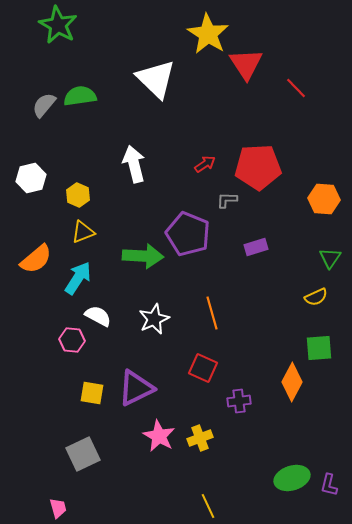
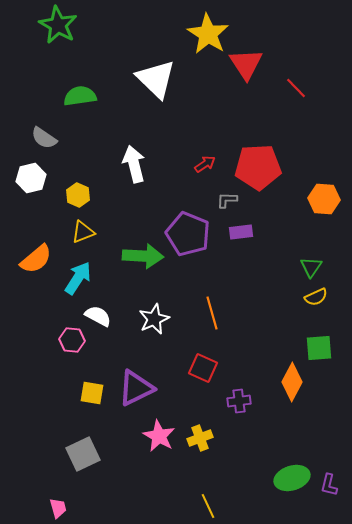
gray semicircle: moved 33 px down; rotated 96 degrees counterclockwise
purple rectangle: moved 15 px left, 15 px up; rotated 10 degrees clockwise
green triangle: moved 19 px left, 9 px down
